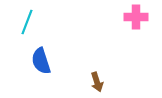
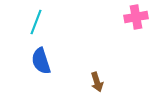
pink cross: rotated 10 degrees counterclockwise
cyan line: moved 9 px right
